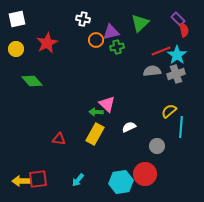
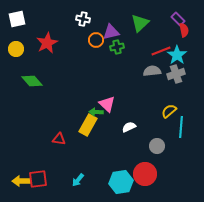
yellow rectangle: moved 7 px left, 9 px up
